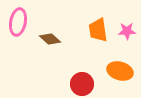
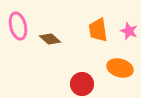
pink ellipse: moved 4 px down; rotated 24 degrees counterclockwise
pink star: moved 2 px right; rotated 24 degrees clockwise
orange ellipse: moved 3 px up
